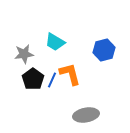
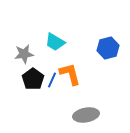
blue hexagon: moved 4 px right, 2 px up
